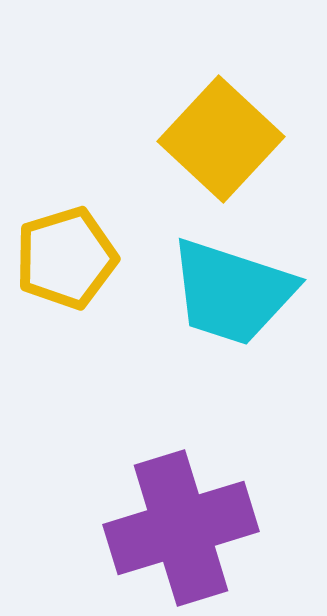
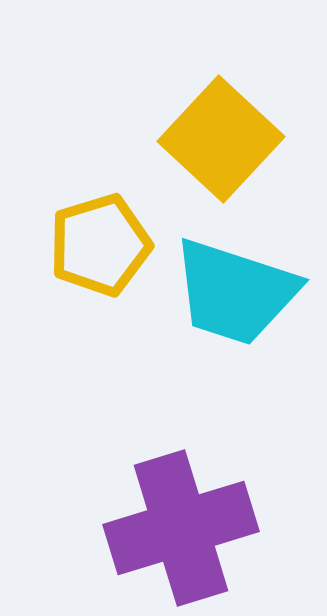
yellow pentagon: moved 34 px right, 13 px up
cyan trapezoid: moved 3 px right
